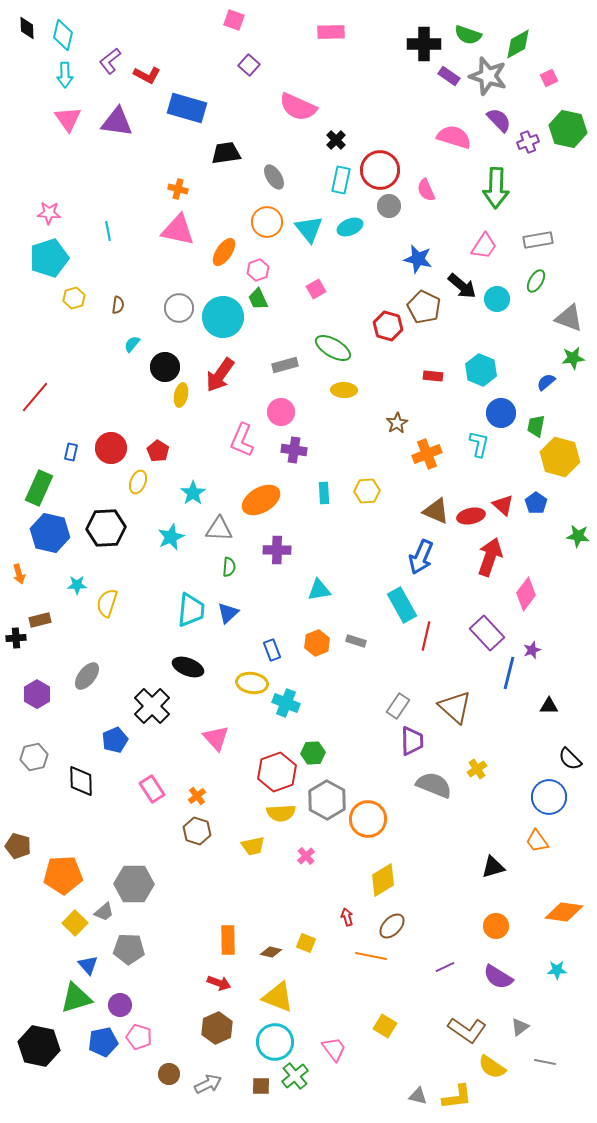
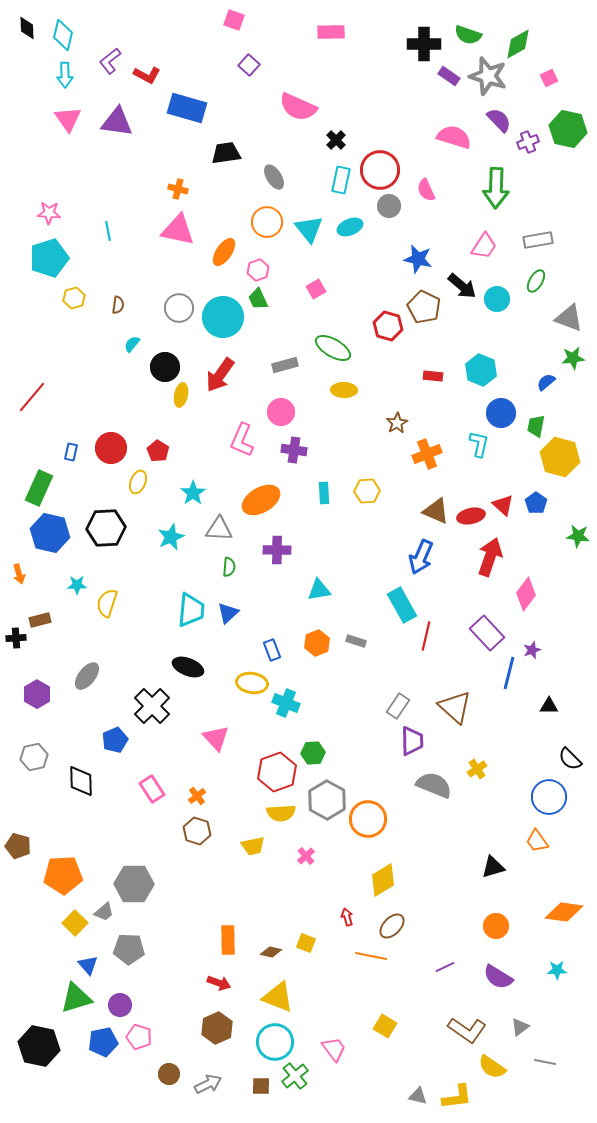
red line at (35, 397): moved 3 px left
